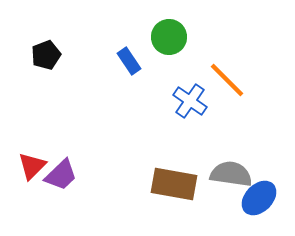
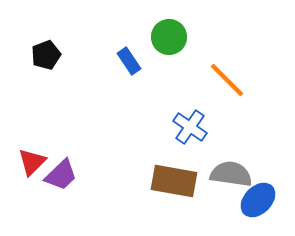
blue cross: moved 26 px down
red triangle: moved 4 px up
brown rectangle: moved 3 px up
blue ellipse: moved 1 px left, 2 px down
